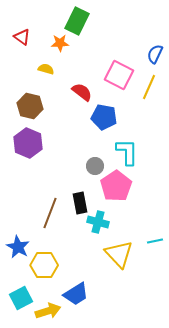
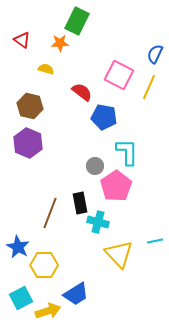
red triangle: moved 3 px down
